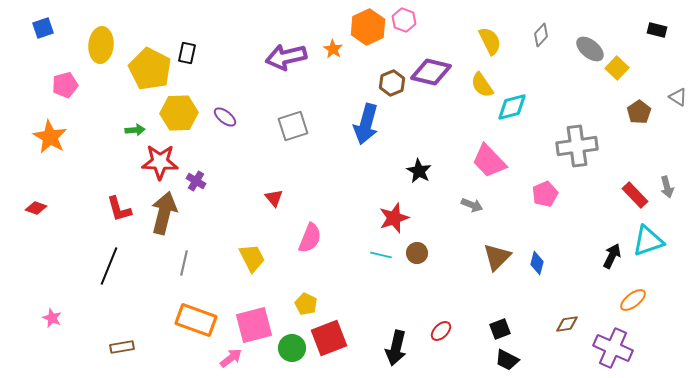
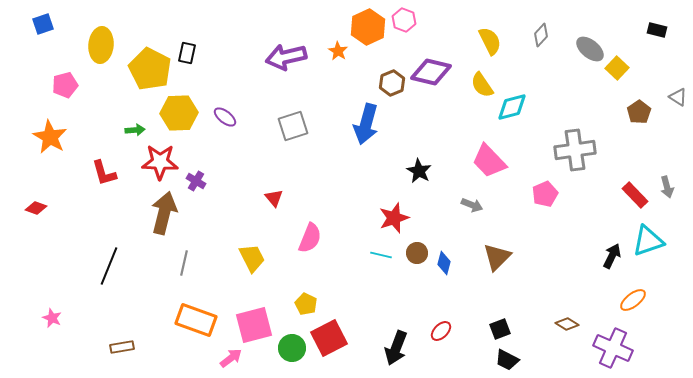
blue square at (43, 28): moved 4 px up
orange star at (333, 49): moved 5 px right, 2 px down
gray cross at (577, 146): moved 2 px left, 4 px down
red L-shape at (119, 209): moved 15 px left, 36 px up
blue diamond at (537, 263): moved 93 px left
brown diamond at (567, 324): rotated 40 degrees clockwise
red square at (329, 338): rotated 6 degrees counterclockwise
black arrow at (396, 348): rotated 8 degrees clockwise
